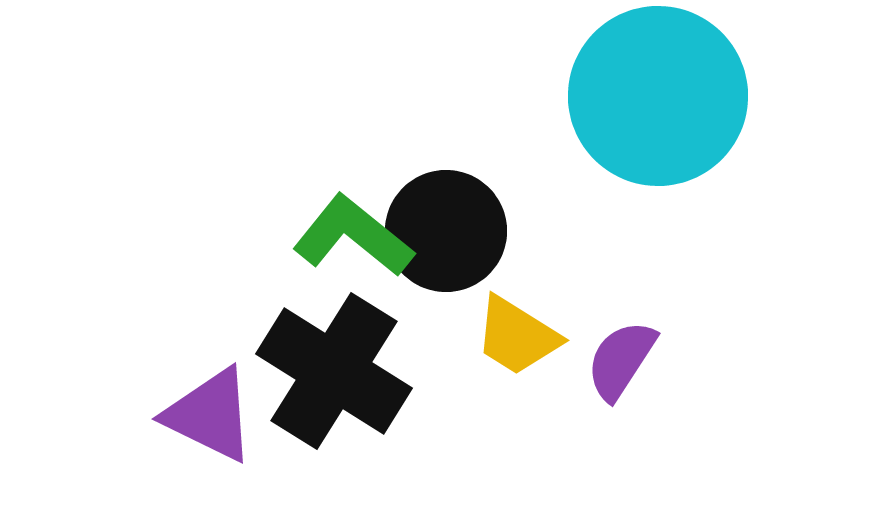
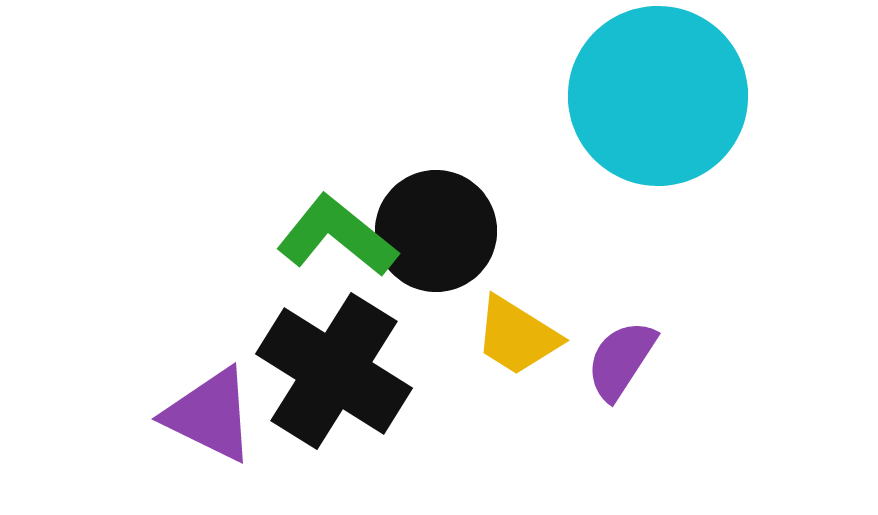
black circle: moved 10 px left
green L-shape: moved 16 px left
